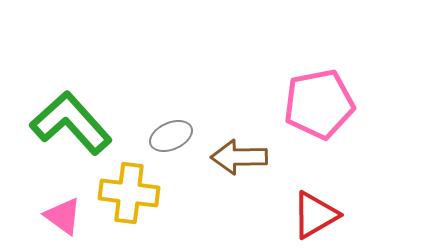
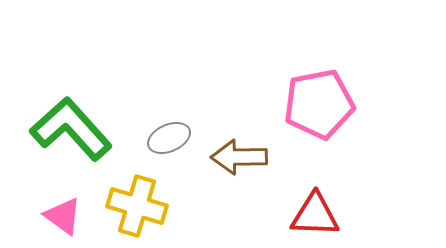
green L-shape: moved 6 px down
gray ellipse: moved 2 px left, 2 px down
yellow cross: moved 8 px right, 13 px down; rotated 10 degrees clockwise
red triangle: rotated 32 degrees clockwise
